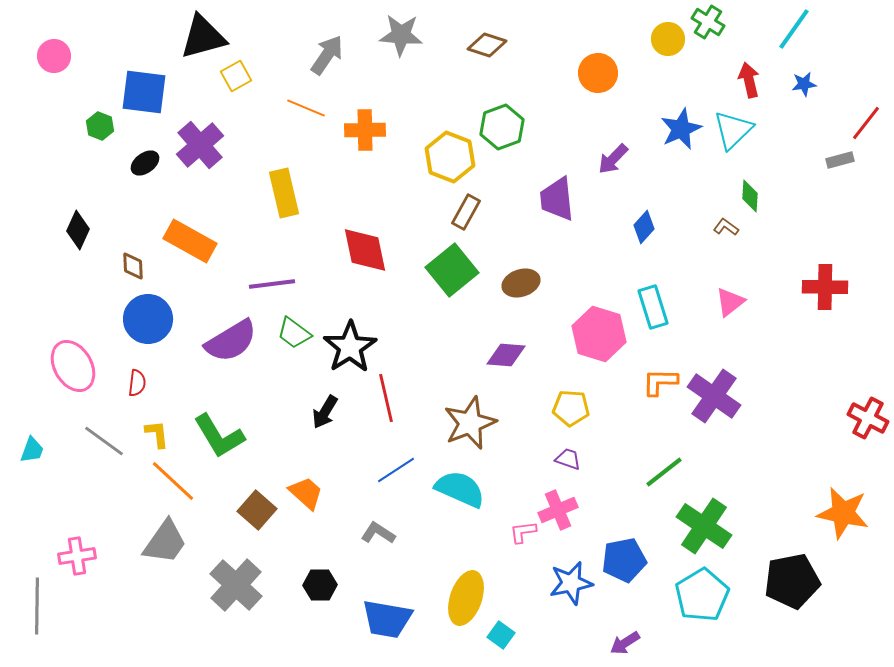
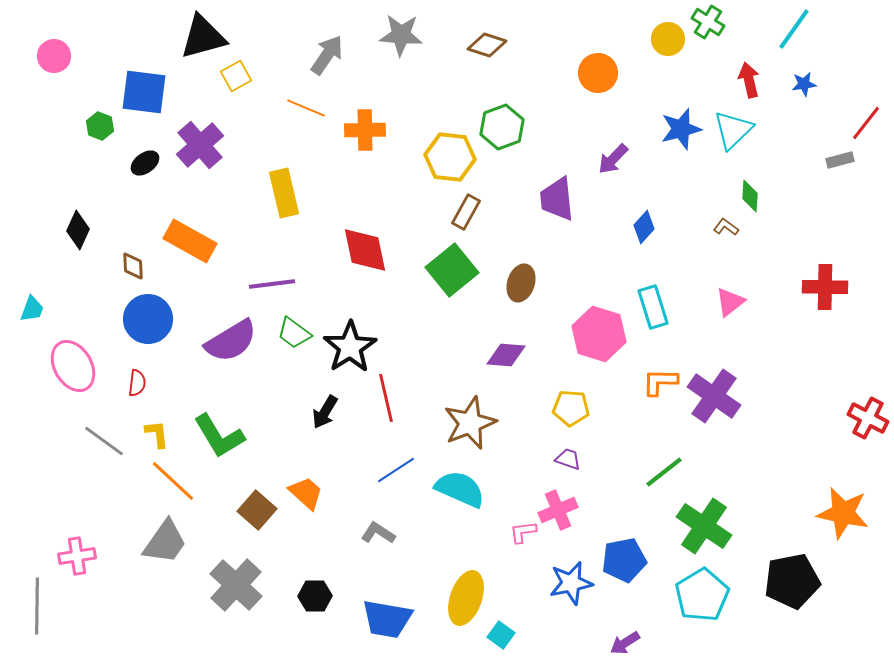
blue star at (681, 129): rotated 9 degrees clockwise
yellow hexagon at (450, 157): rotated 15 degrees counterclockwise
brown ellipse at (521, 283): rotated 54 degrees counterclockwise
cyan trapezoid at (32, 450): moved 141 px up
black hexagon at (320, 585): moved 5 px left, 11 px down
